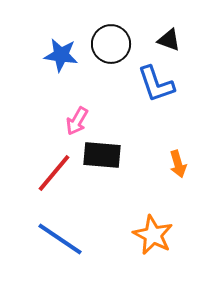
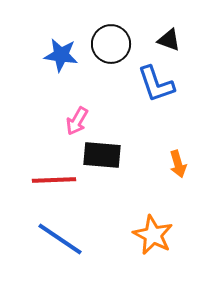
red line: moved 7 px down; rotated 48 degrees clockwise
